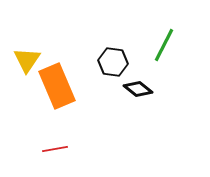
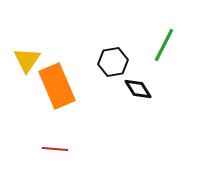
black hexagon: rotated 16 degrees counterclockwise
black diamond: rotated 20 degrees clockwise
red line: rotated 15 degrees clockwise
